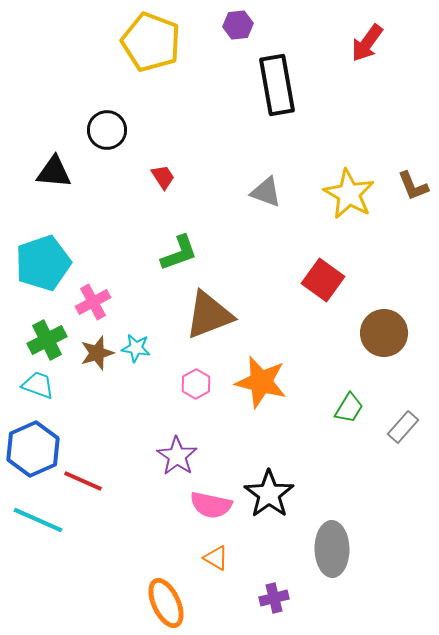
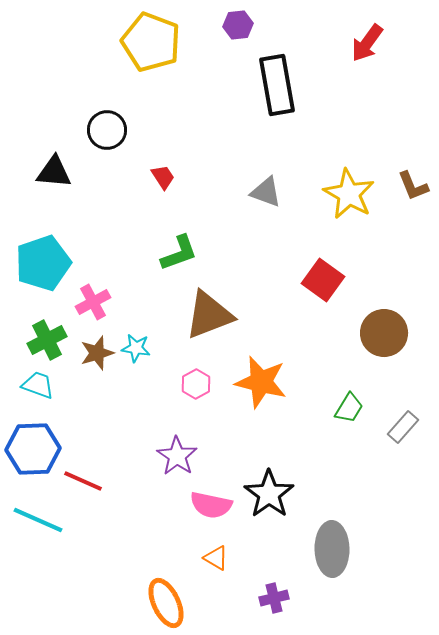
blue hexagon: rotated 22 degrees clockwise
